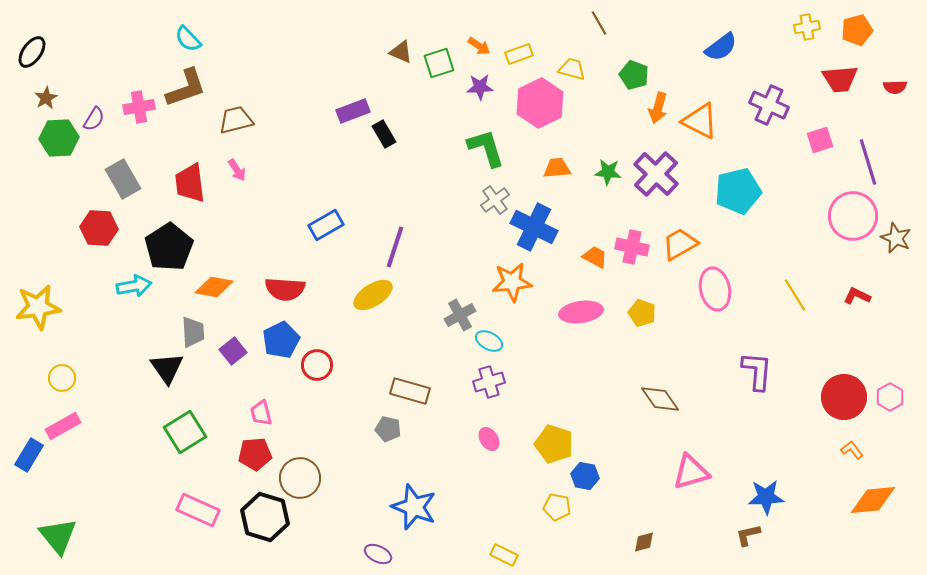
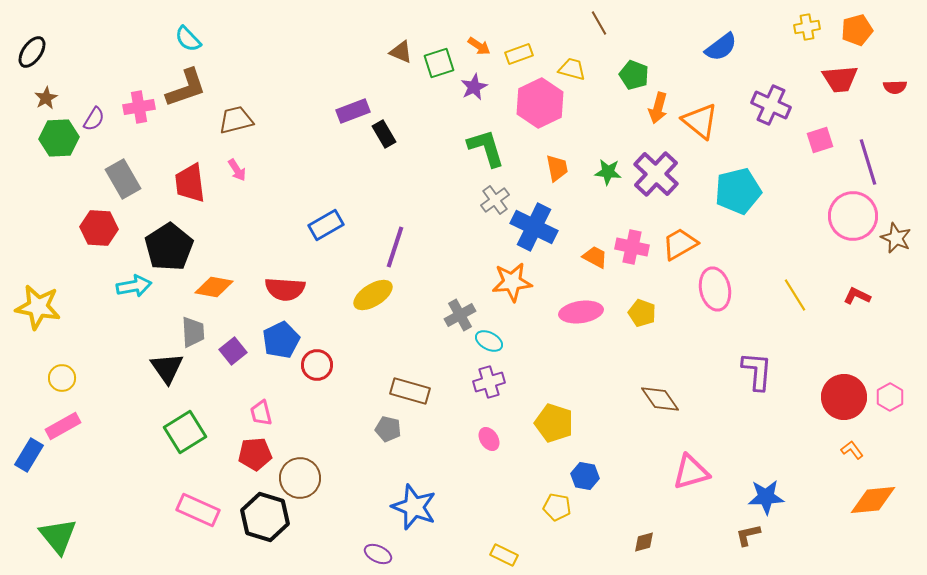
purple star at (480, 87): moved 6 px left; rotated 24 degrees counterclockwise
purple cross at (769, 105): moved 2 px right
orange triangle at (700, 121): rotated 12 degrees clockwise
orange trapezoid at (557, 168): rotated 84 degrees clockwise
yellow star at (38, 307): rotated 18 degrees clockwise
yellow pentagon at (554, 444): moved 21 px up
